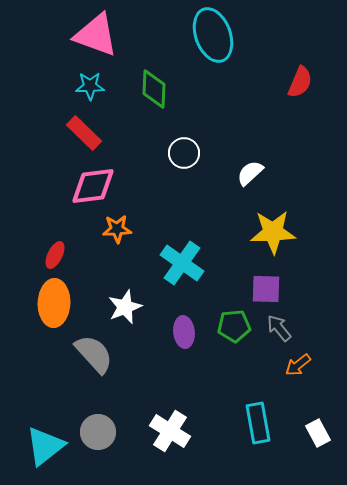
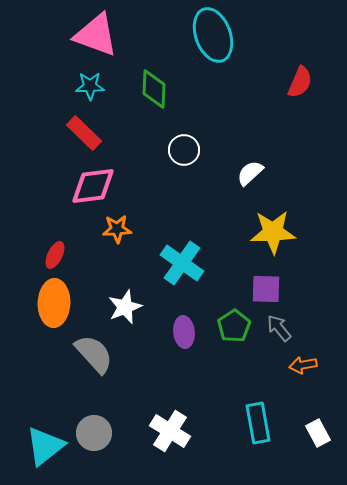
white circle: moved 3 px up
green pentagon: rotated 28 degrees counterclockwise
orange arrow: moved 5 px right; rotated 28 degrees clockwise
gray circle: moved 4 px left, 1 px down
